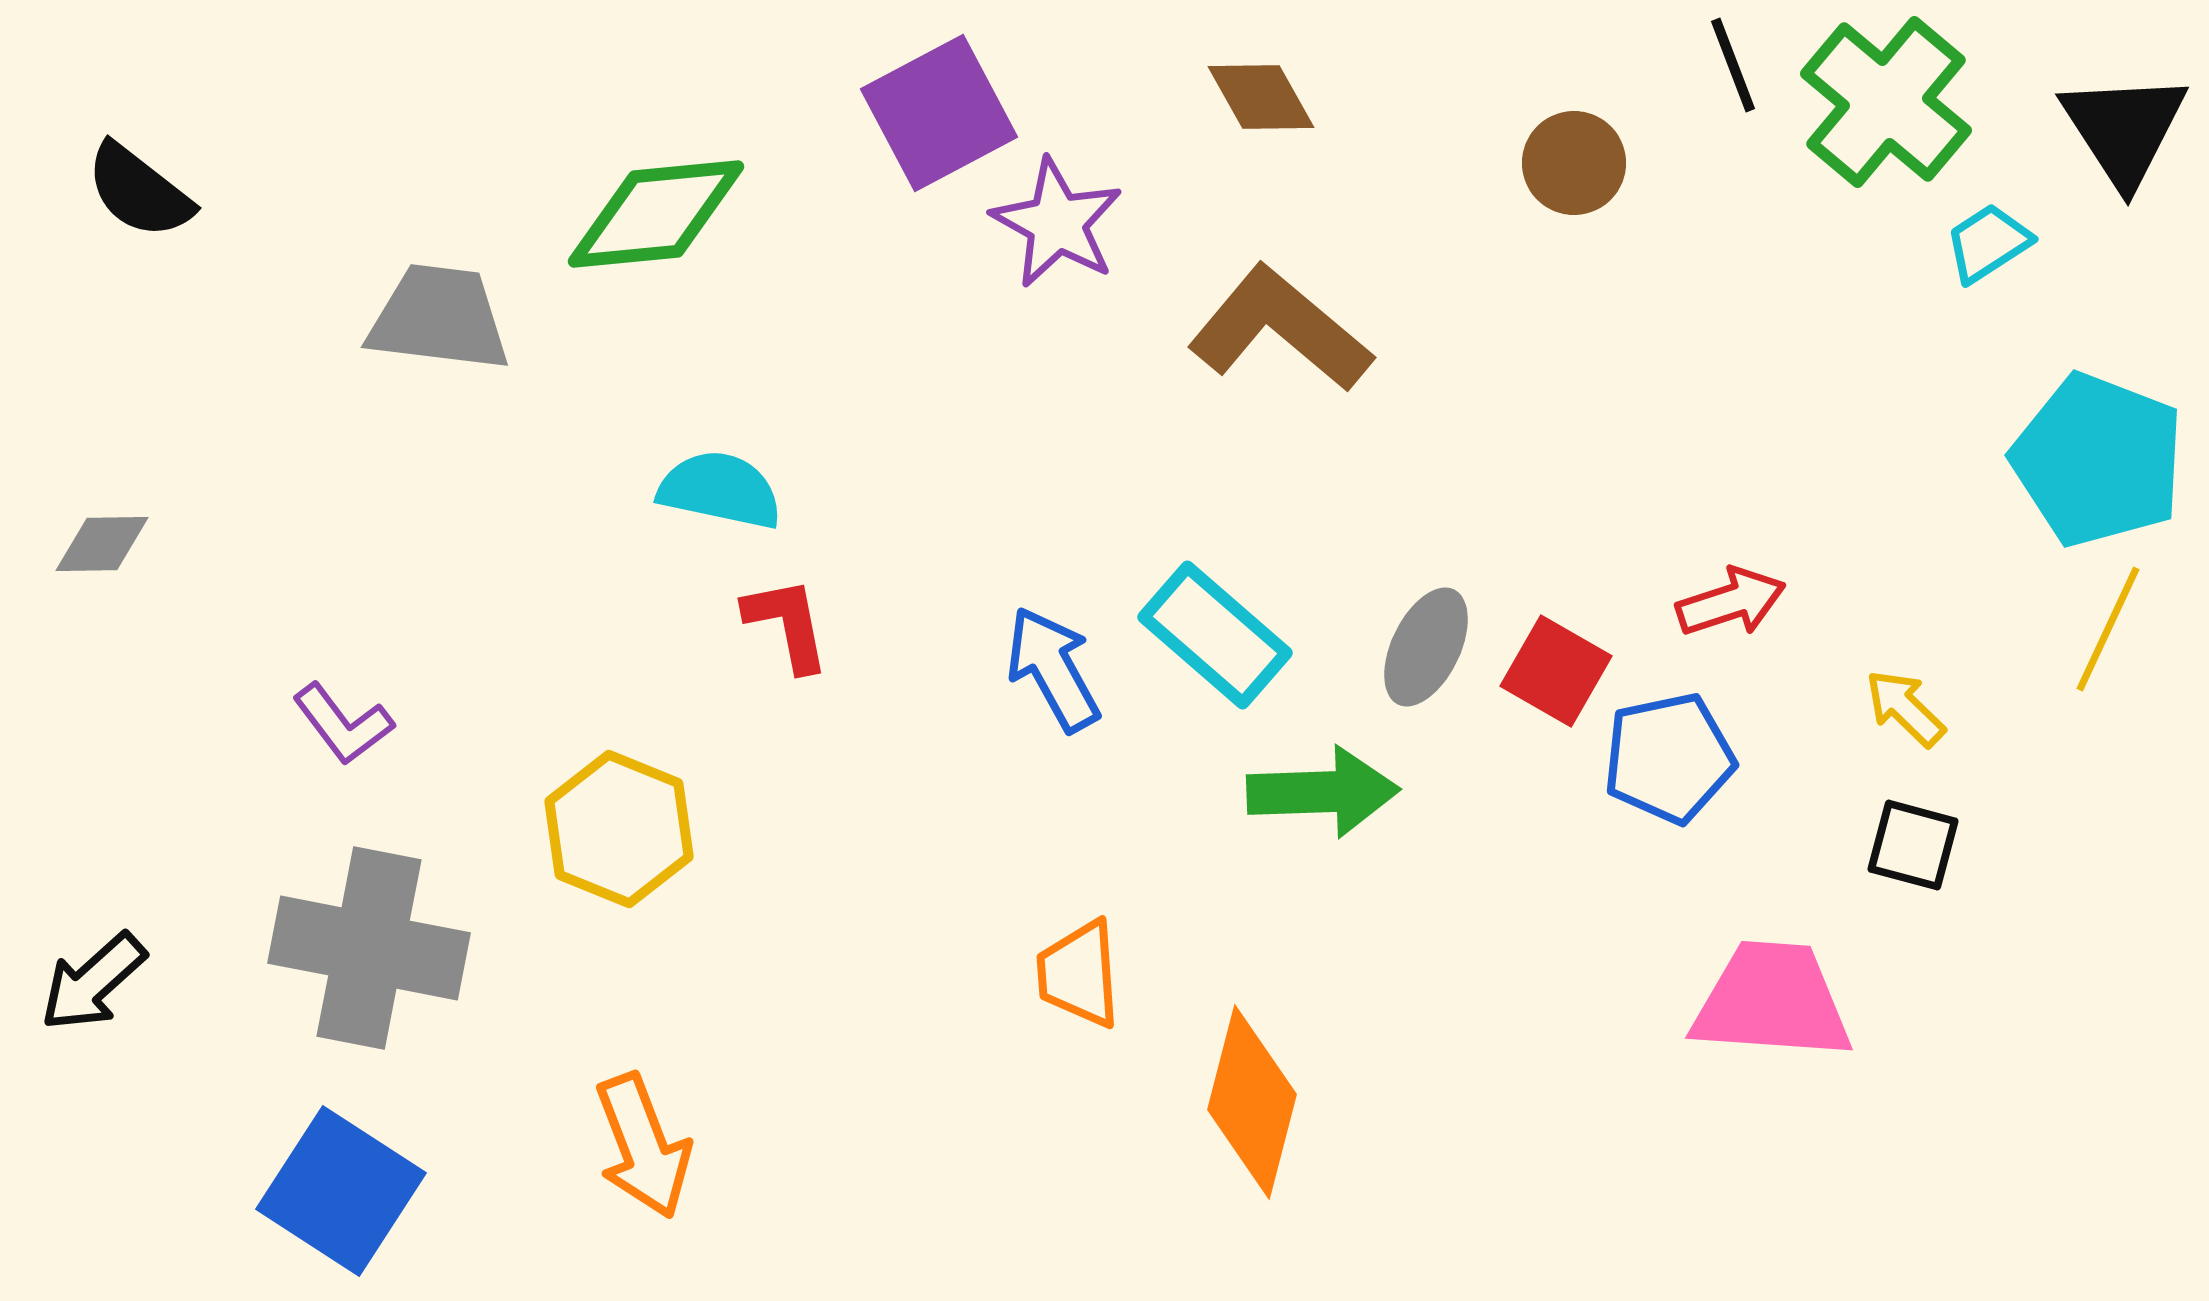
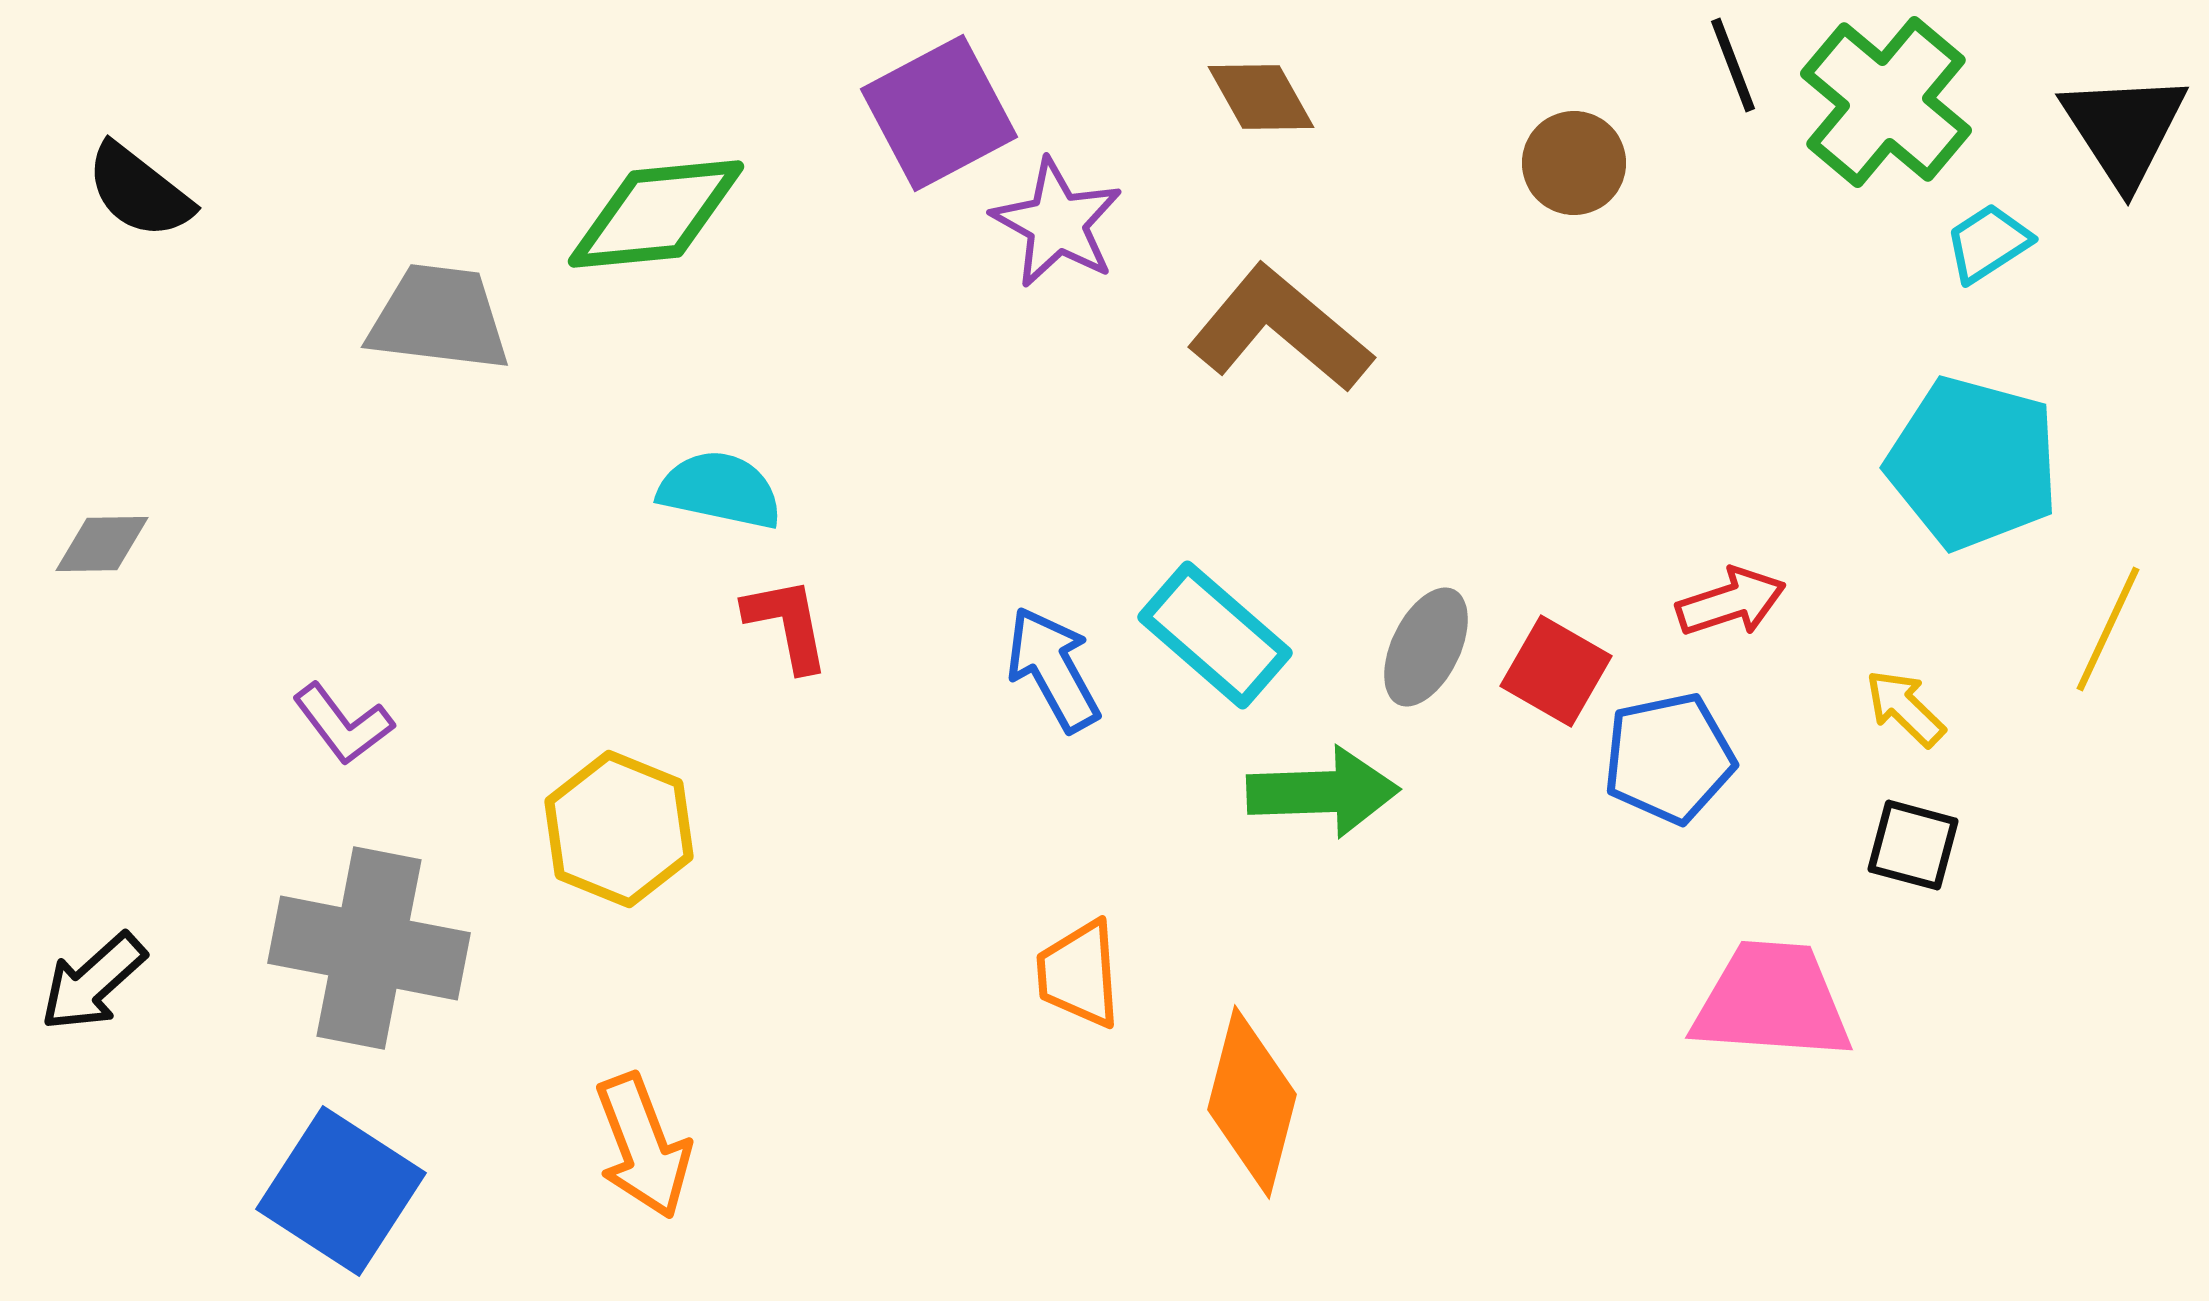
cyan pentagon: moved 125 px left, 3 px down; rotated 6 degrees counterclockwise
